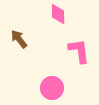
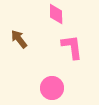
pink diamond: moved 2 px left
pink L-shape: moved 7 px left, 4 px up
